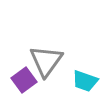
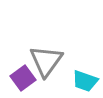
purple square: moved 1 px left, 2 px up
